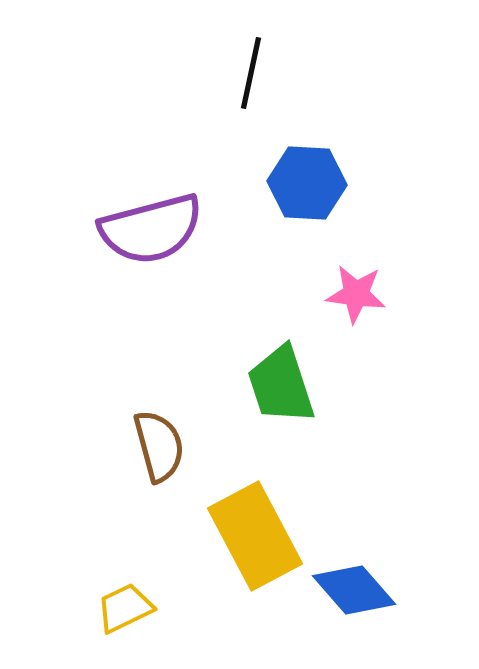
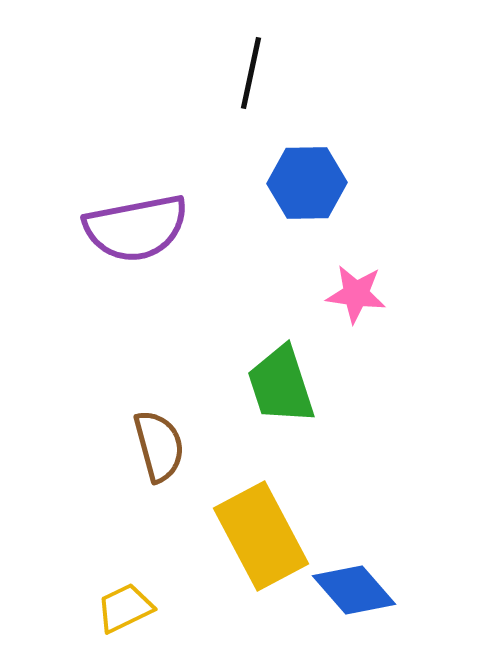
blue hexagon: rotated 4 degrees counterclockwise
purple semicircle: moved 15 px left, 1 px up; rotated 4 degrees clockwise
yellow rectangle: moved 6 px right
